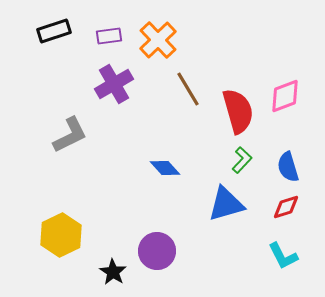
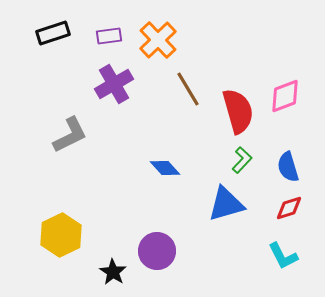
black rectangle: moved 1 px left, 2 px down
red diamond: moved 3 px right, 1 px down
